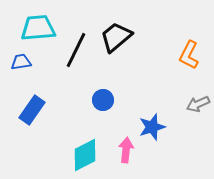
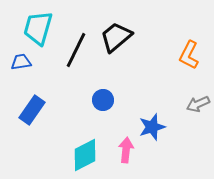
cyan trapezoid: rotated 69 degrees counterclockwise
